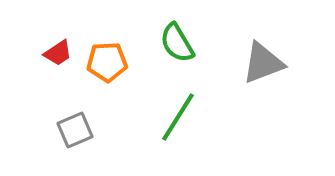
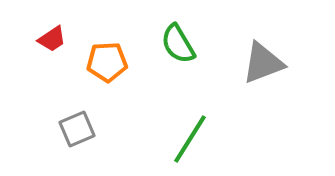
green semicircle: moved 1 px right, 1 px down
red trapezoid: moved 6 px left, 14 px up
green line: moved 12 px right, 22 px down
gray square: moved 2 px right, 1 px up
